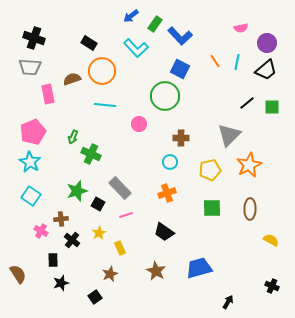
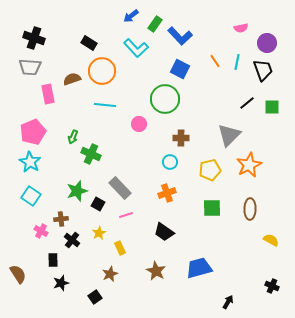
black trapezoid at (266, 70): moved 3 px left; rotated 70 degrees counterclockwise
green circle at (165, 96): moved 3 px down
